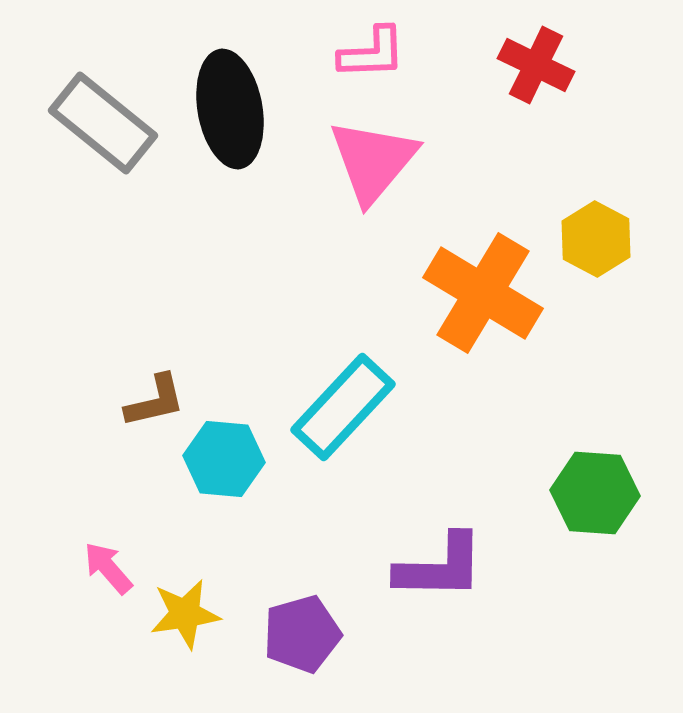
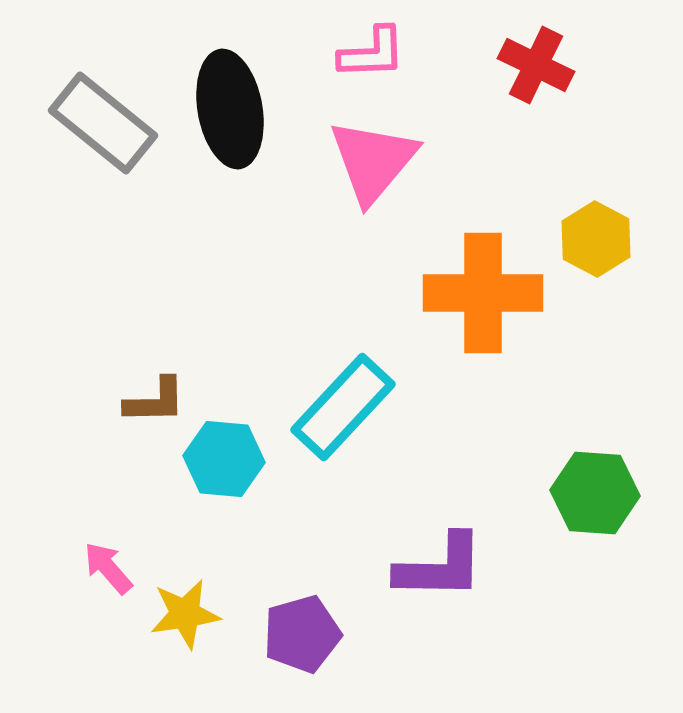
orange cross: rotated 31 degrees counterclockwise
brown L-shape: rotated 12 degrees clockwise
